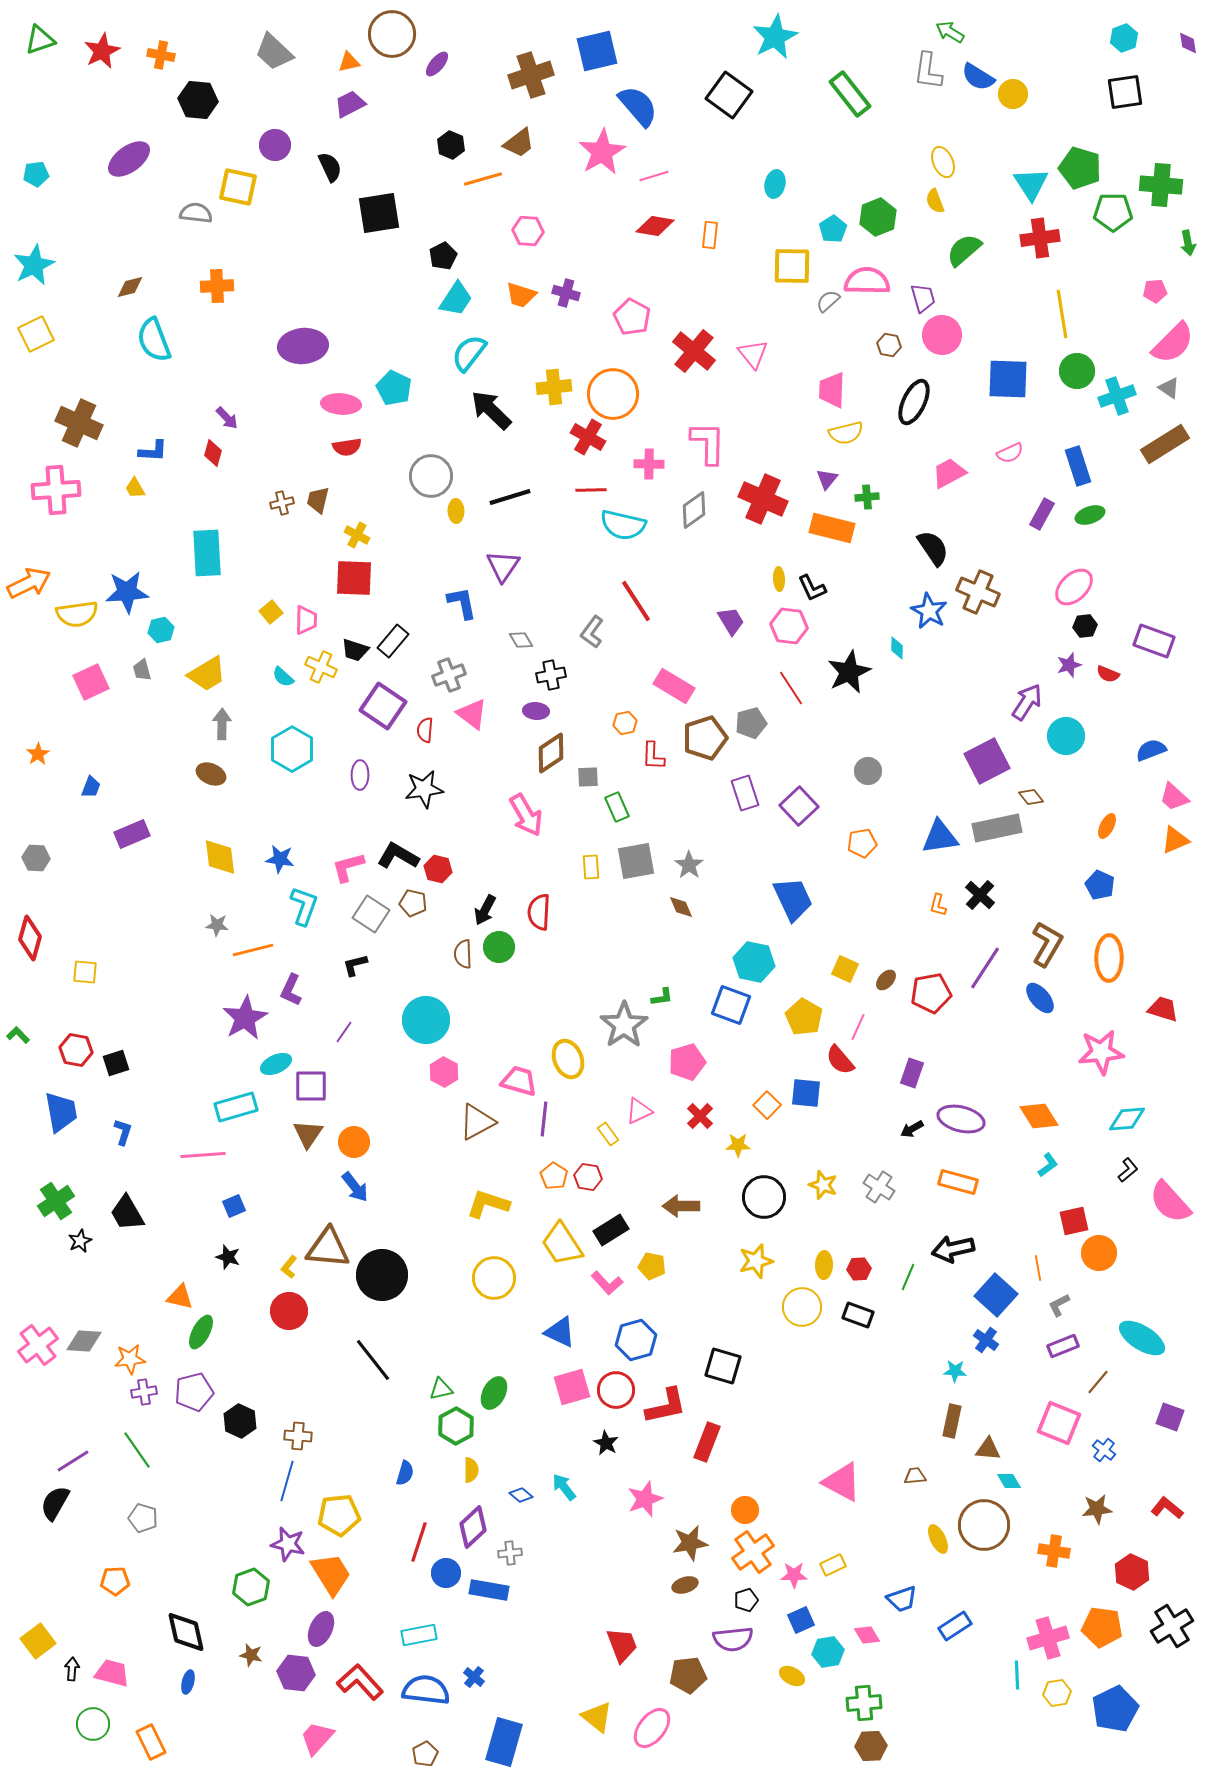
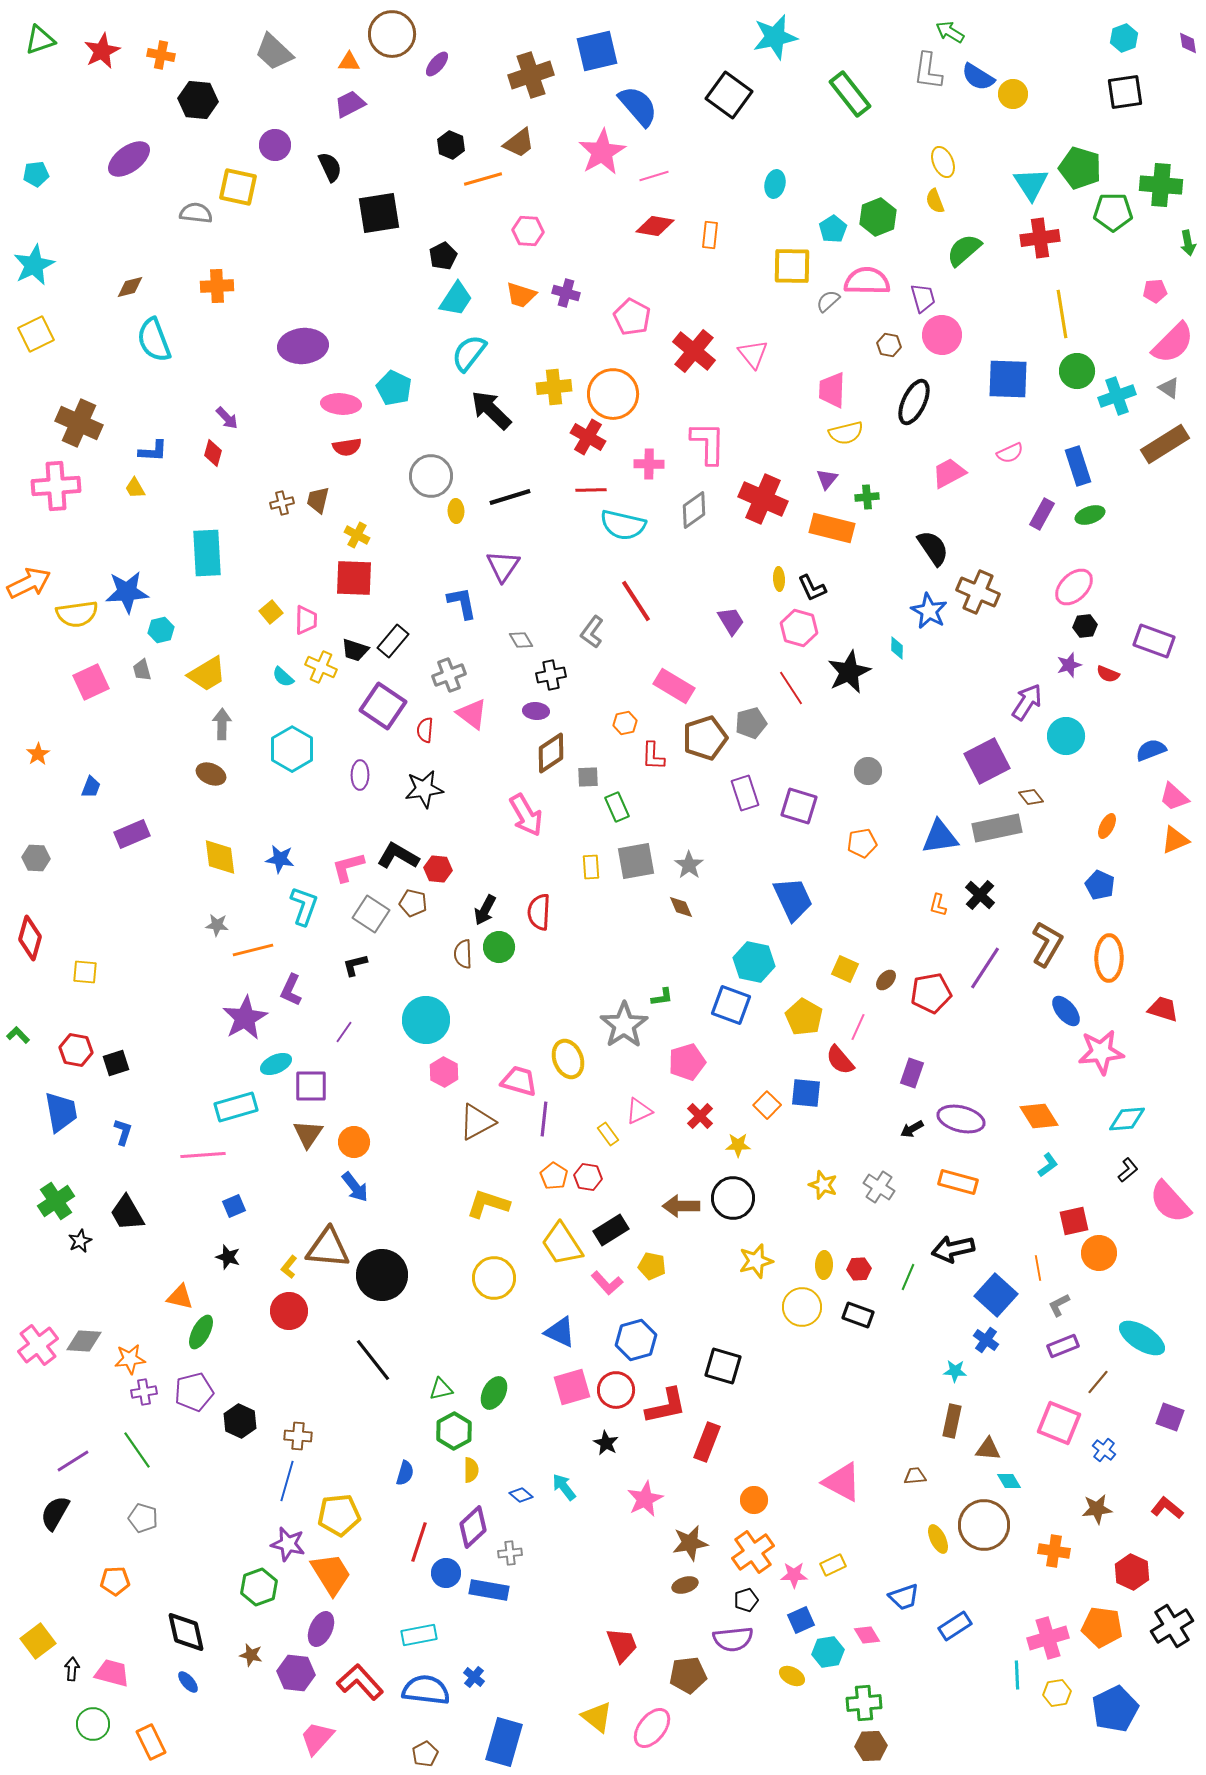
cyan star at (775, 37): rotated 15 degrees clockwise
orange triangle at (349, 62): rotated 15 degrees clockwise
pink cross at (56, 490): moved 4 px up
pink hexagon at (789, 626): moved 10 px right, 2 px down; rotated 9 degrees clockwise
purple square at (799, 806): rotated 30 degrees counterclockwise
red hexagon at (438, 869): rotated 8 degrees counterclockwise
blue ellipse at (1040, 998): moved 26 px right, 13 px down
black circle at (764, 1197): moved 31 px left, 1 px down
green hexagon at (456, 1426): moved 2 px left, 5 px down
pink star at (645, 1499): rotated 6 degrees counterclockwise
black semicircle at (55, 1503): moved 10 px down
orange circle at (745, 1510): moved 9 px right, 10 px up
green hexagon at (251, 1587): moved 8 px right
blue trapezoid at (902, 1599): moved 2 px right, 2 px up
blue ellipse at (188, 1682): rotated 55 degrees counterclockwise
